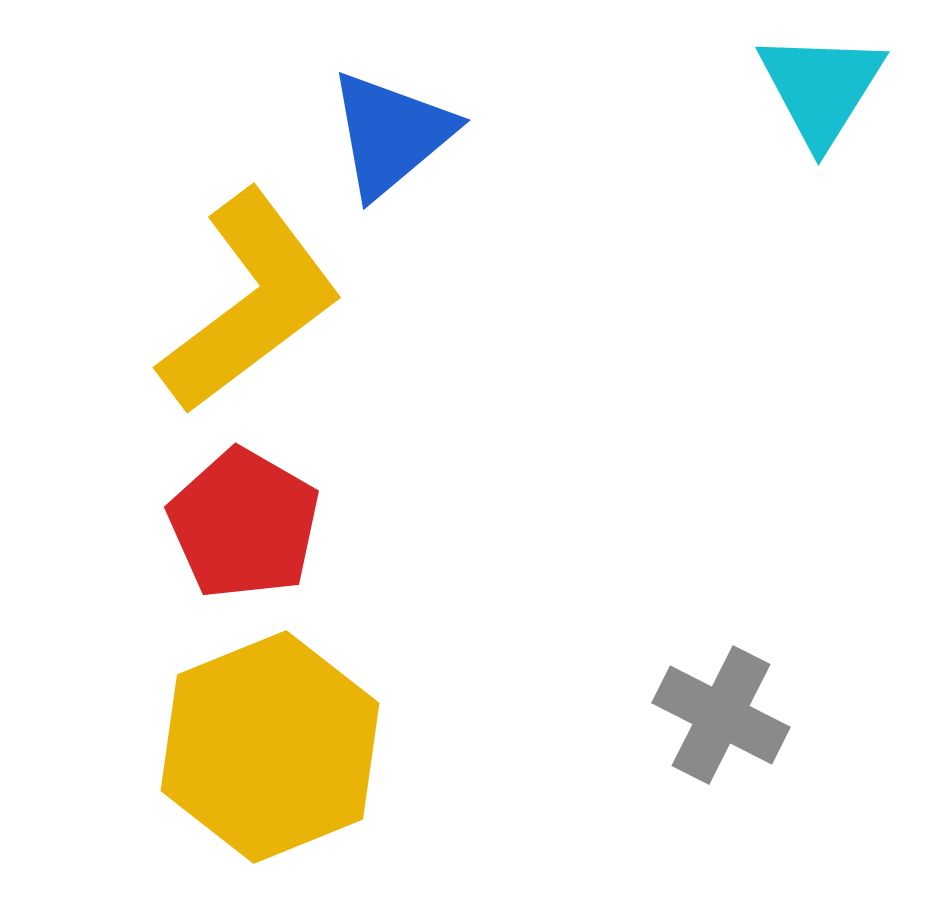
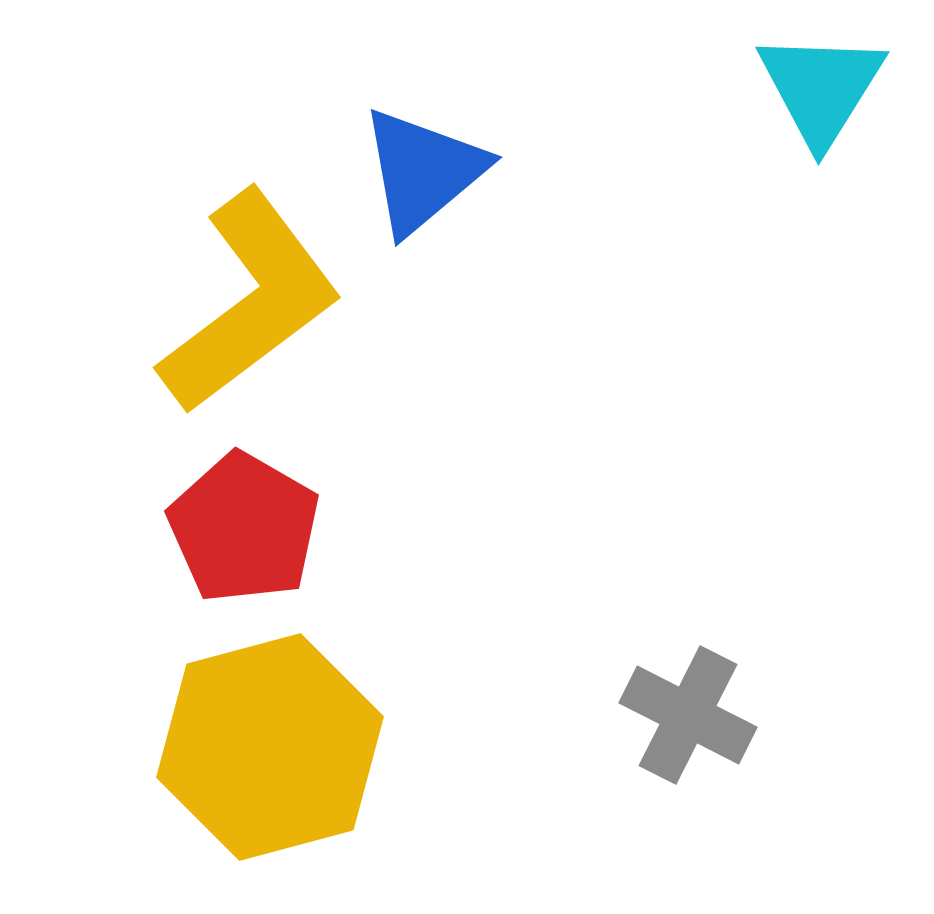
blue triangle: moved 32 px right, 37 px down
red pentagon: moved 4 px down
gray cross: moved 33 px left
yellow hexagon: rotated 7 degrees clockwise
